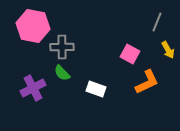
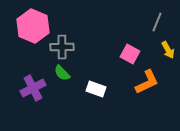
pink hexagon: rotated 12 degrees clockwise
